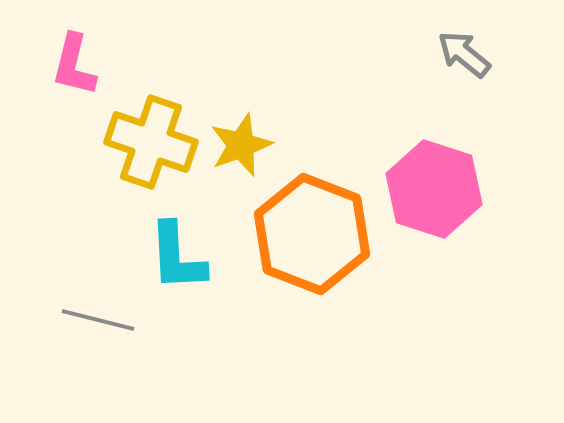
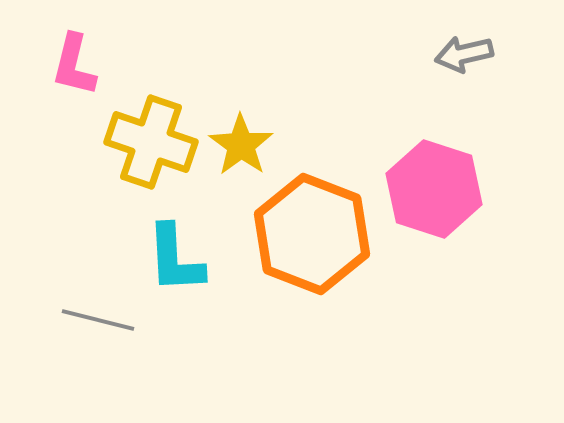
gray arrow: rotated 52 degrees counterclockwise
yellow star: rotated 16 degrees counterclockwise
cyan L-shape: moved 2 px left, 2 px down
